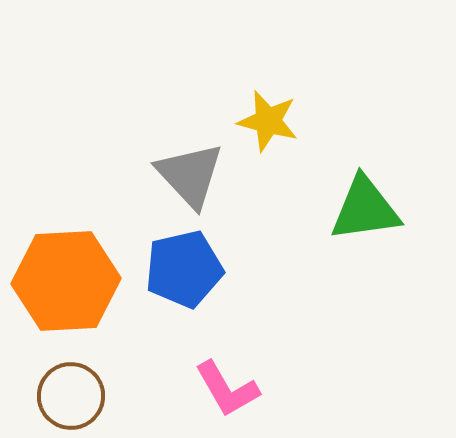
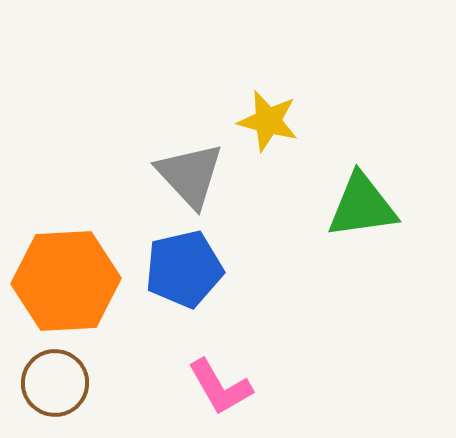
green triangle: moved 3 px left, 3 px up
pink L-shape: moved 7 px left, 2 px up
brown circle: moved 16 px left, 13 px up
